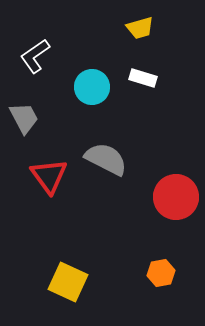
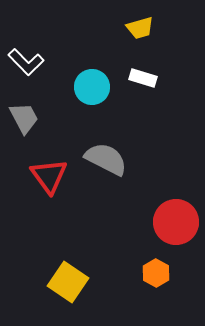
white L-shape: moved 9 px left, 6 px down; rotated 99 degrees counterclockwise
red circle: moved 25 px down
orange hexagon: moved 5 px left; rotated 20 degrees counterclockwise
yellow square: rotated 9 degrees clockwise
